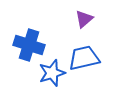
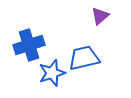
purple triangle: moved 16 px right, 3 px up
blue cross: rotated 36 degrees counterclockwise
